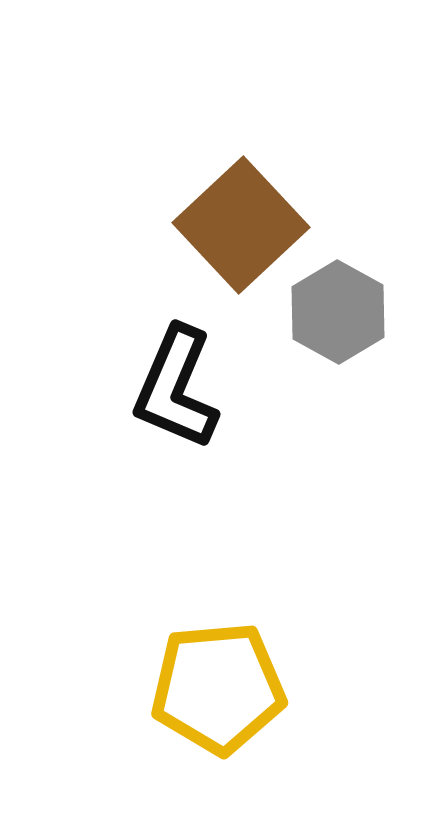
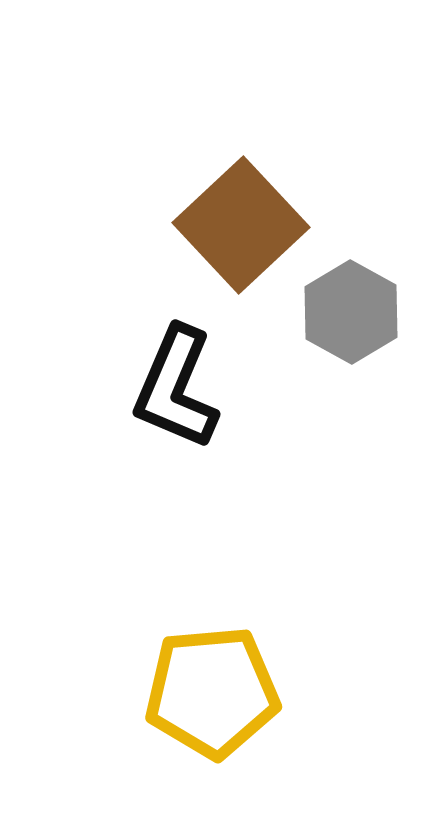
gray hexagon: moved 13 px right
yellow pentagon: moved 6 px left, 4 px down
